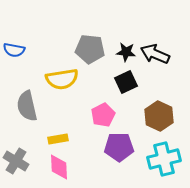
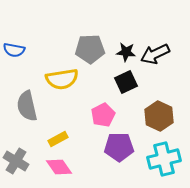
gray pentagon: rotated 8 degrees counterclockwise
black arrow: rotated 48 degrees counterclockwise
yellow rectangle: rotated 18 degrees counterclockwise
pink diamond: rotated 32 degrees counterclockwise
